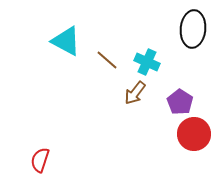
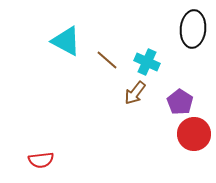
red semicircle: moved 1 px right; rotated 115 degrees counterclockwise
